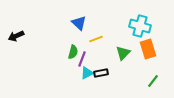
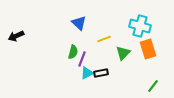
yellow line: moved 8 px right
green line: moved 5 px down
